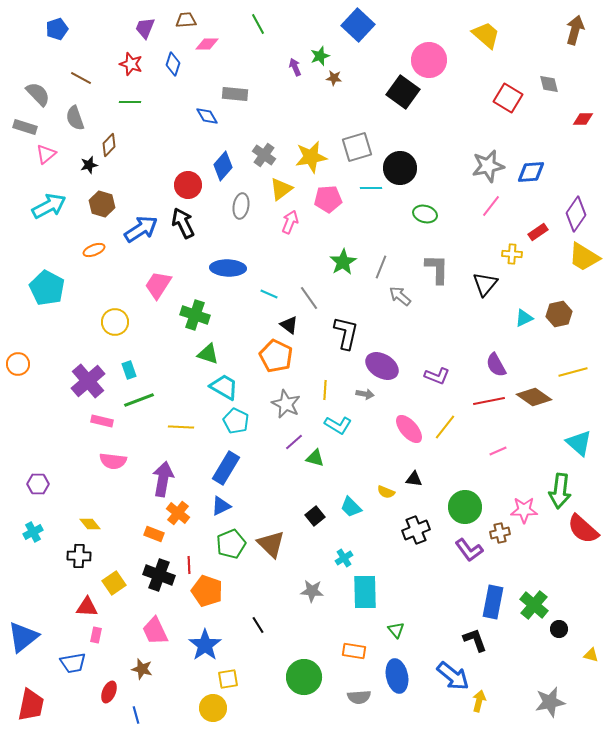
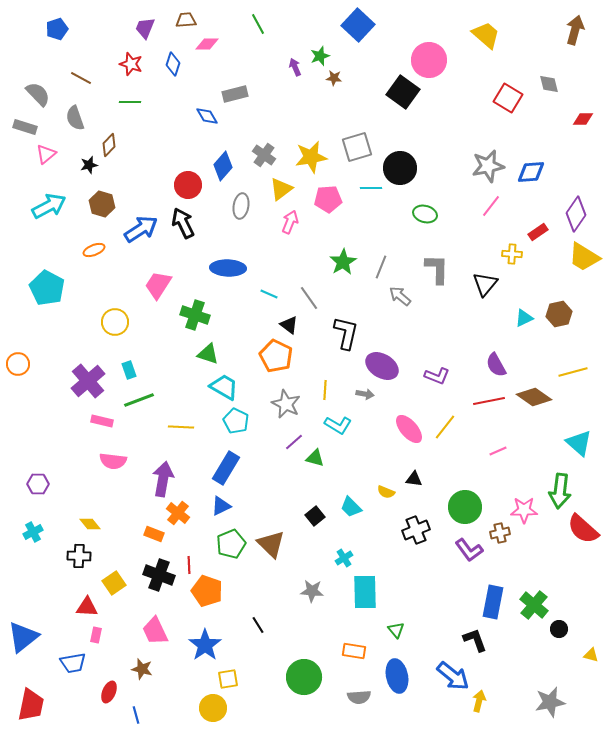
gray rectangle at (235, 94): rotated 20 degrees counterclockwise
